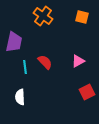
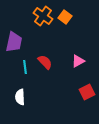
orange square: moved 17 px left; rotated 24 degrees clockwise
